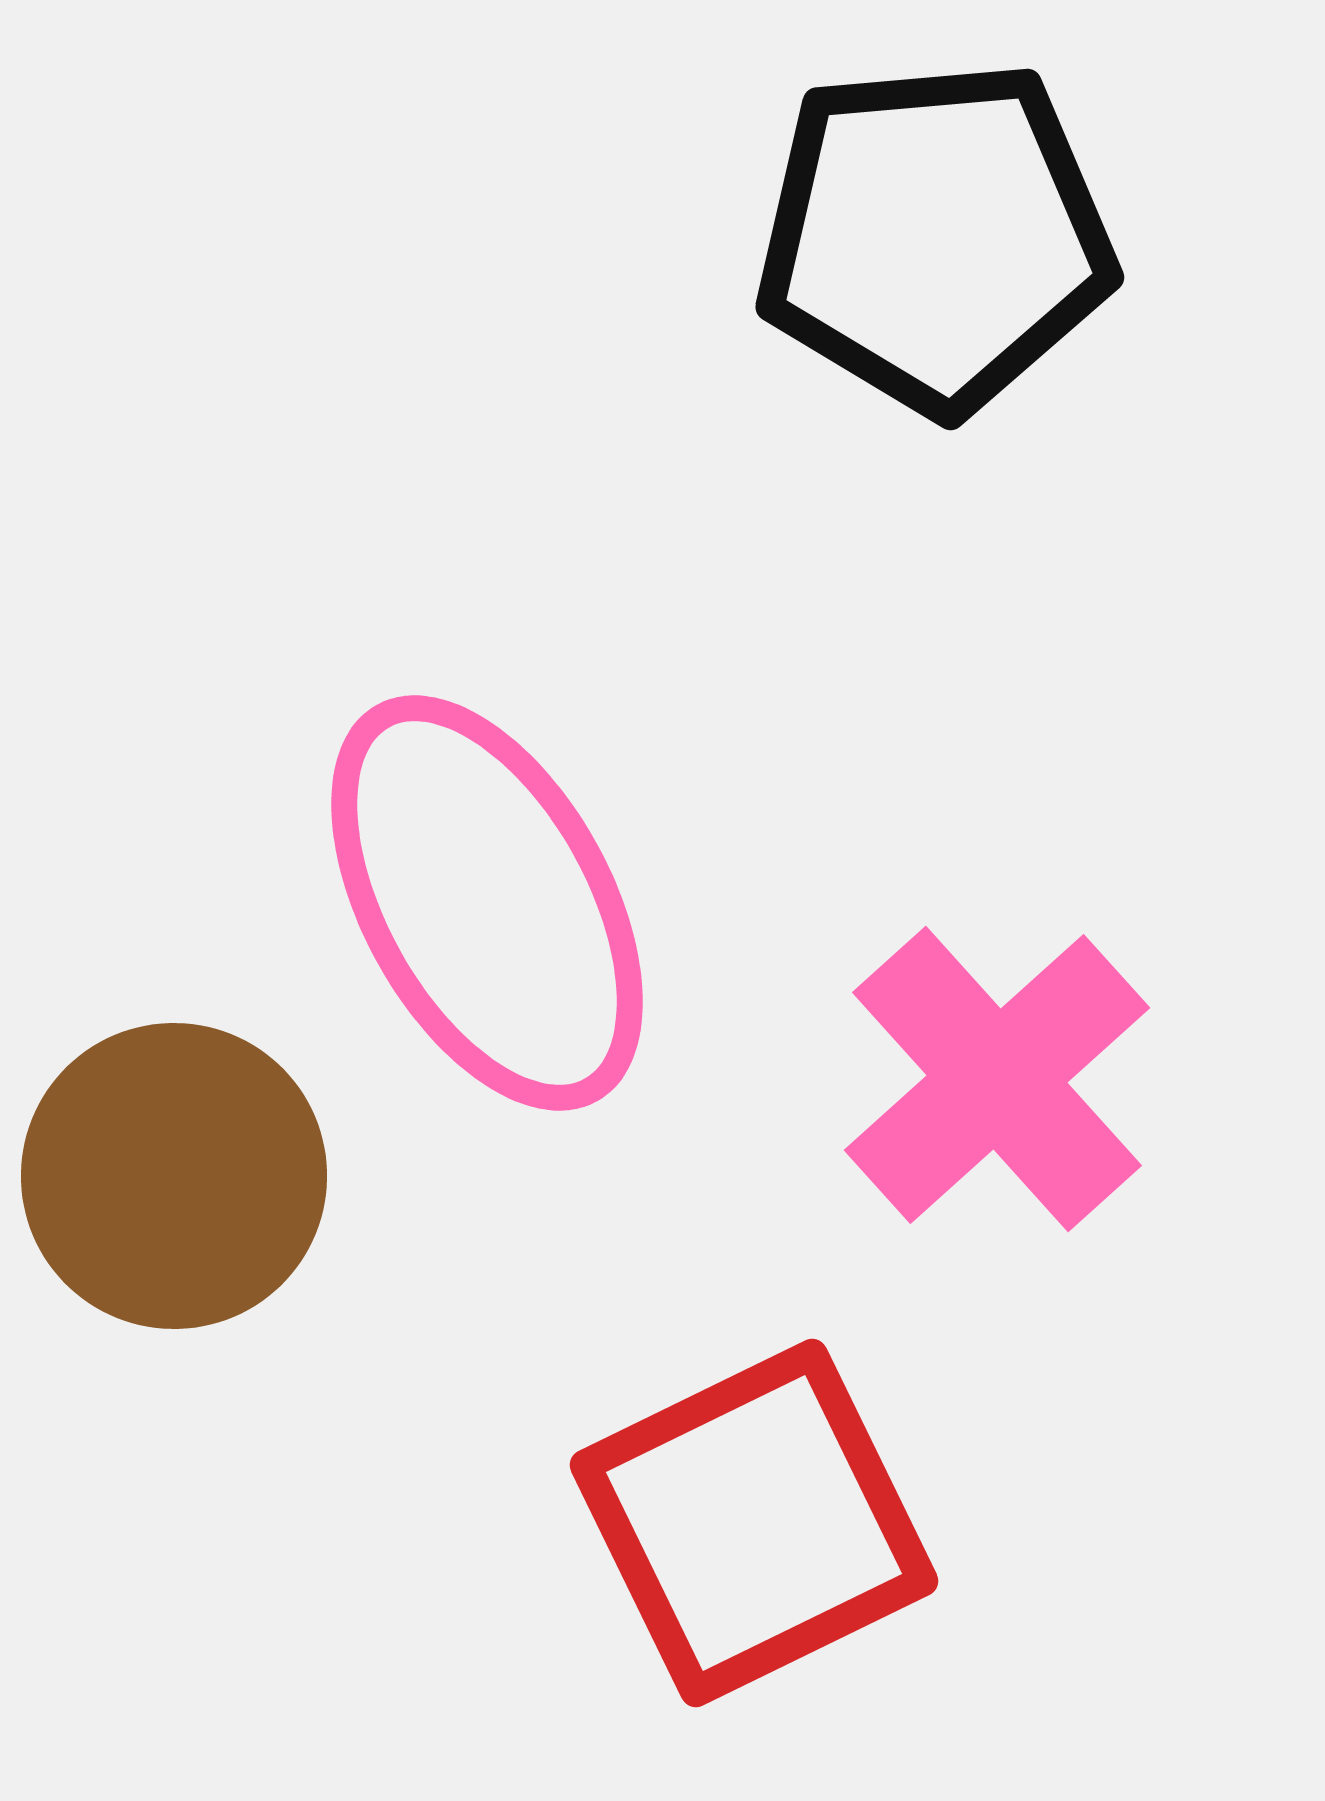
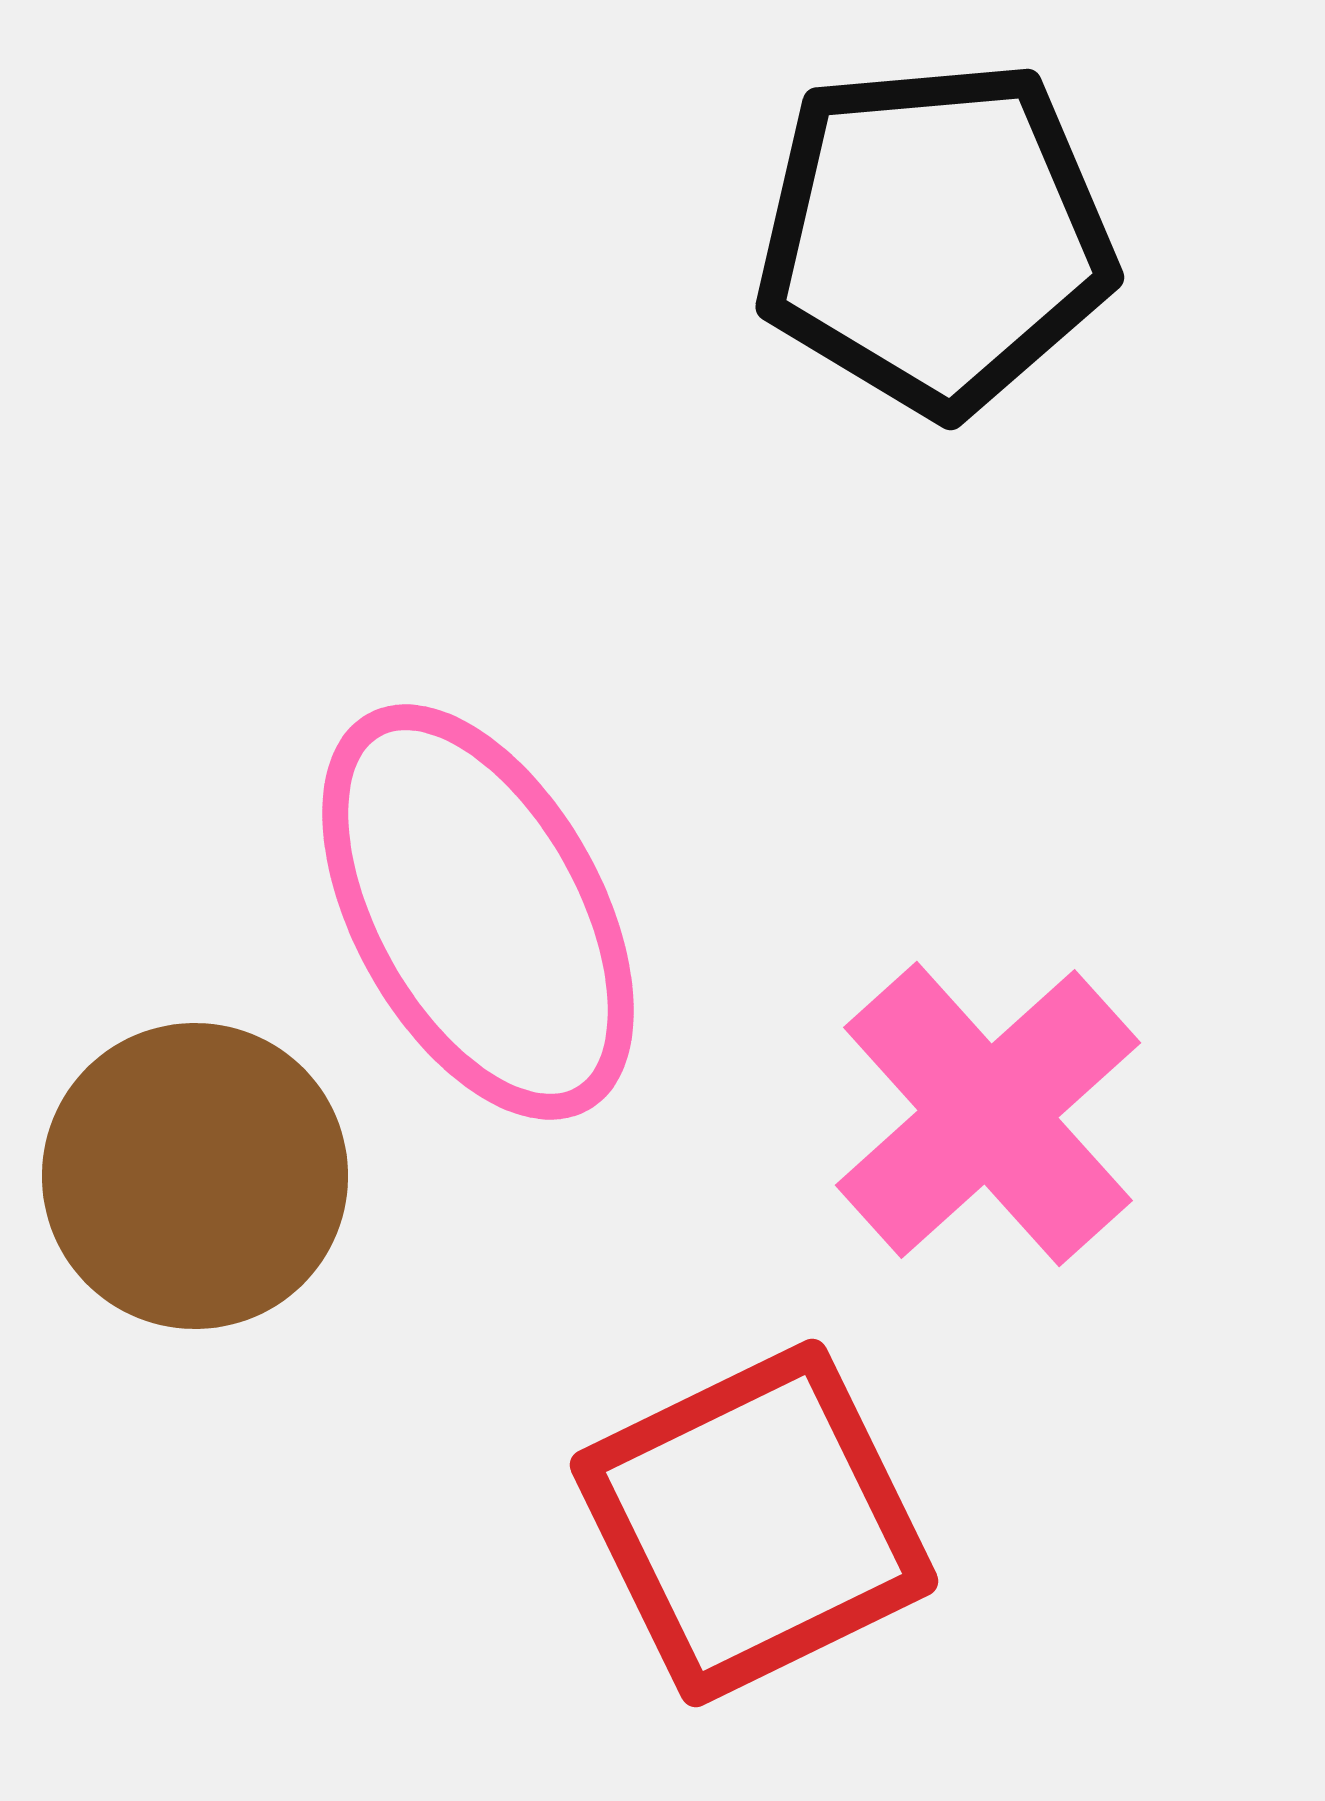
pink ellipse: moved 9 px left, 9 px down
pink cross: moved 9 px left, 35 px down
brown circle: moved 21 px right
